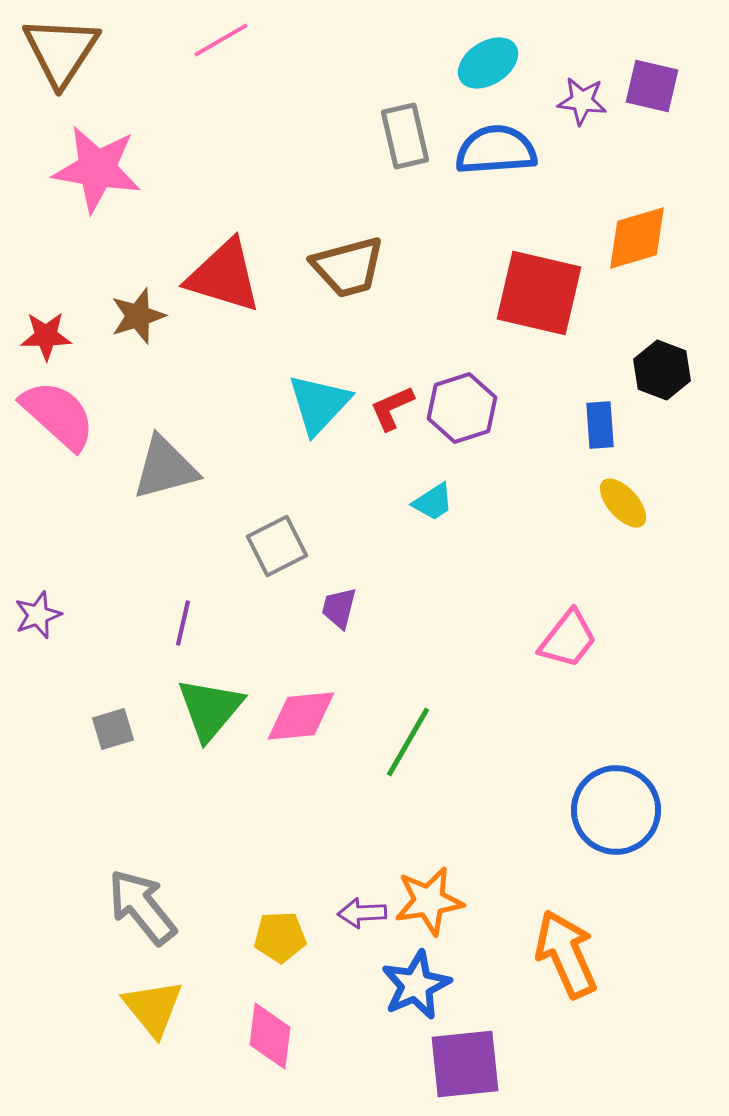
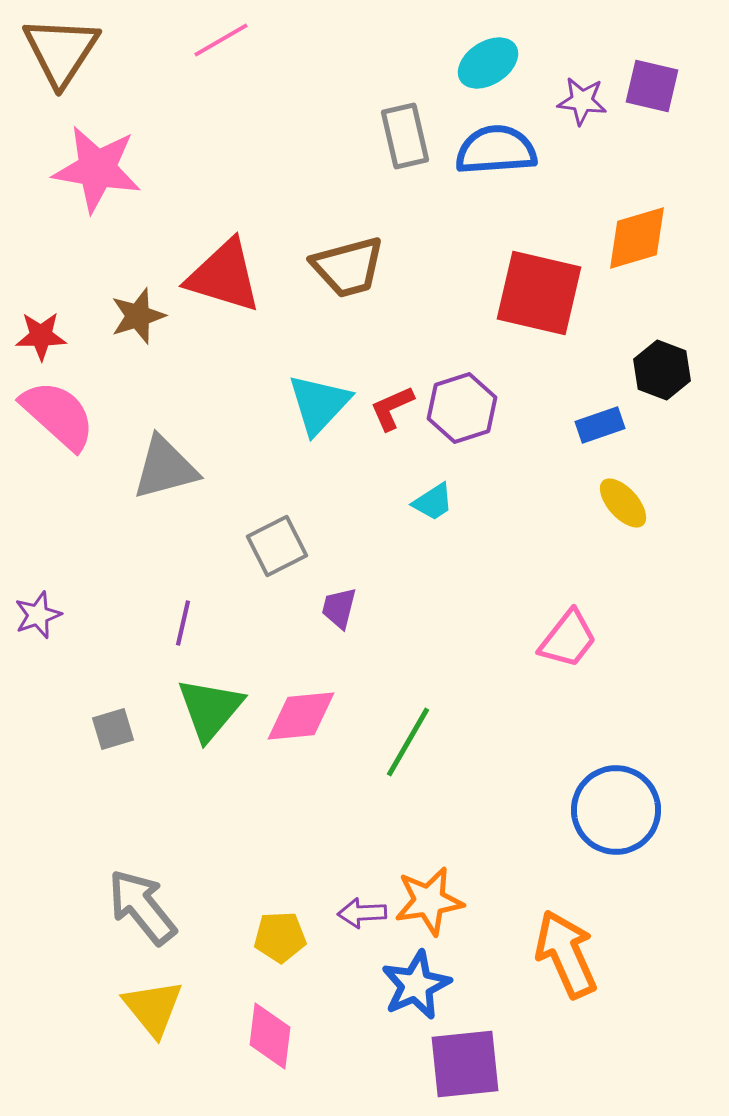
red star at (46, 336): moved 5 px left
blue rectangle at (600, 425): rotated 75 degrees clockwise
